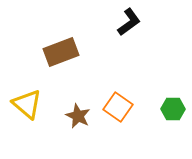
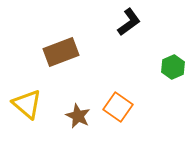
green hexagon: moved 42 px up; rotated 25 degrees counterclockwise
